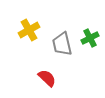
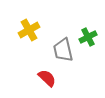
green cross: moved 2 px left, 1 px up
gray trapezoid: moved 1 px right, 6 px down
